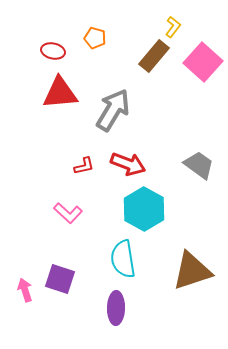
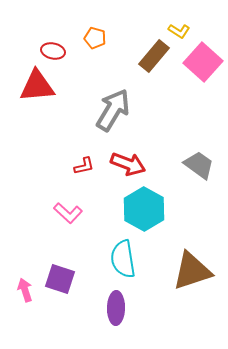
yellow L-shape: moved 6 px right, 4 px down; rotated 85 degrees clockwise
red triangle: moved 23 px left, 7 px up
